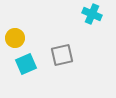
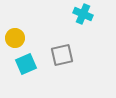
cyan cross: moved 9 px left
